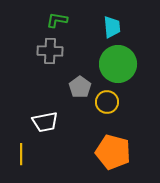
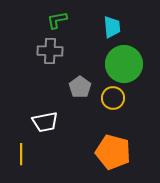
green L-shape: rotated 20 degrees counterclockwise
green circle: moved 6 px right
yellow circle: moved 6 px right, 4 px up
